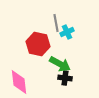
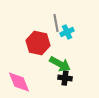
red hexagon: moved 1 px up
pink diamond: rotated 15 degrees counterclockwise
